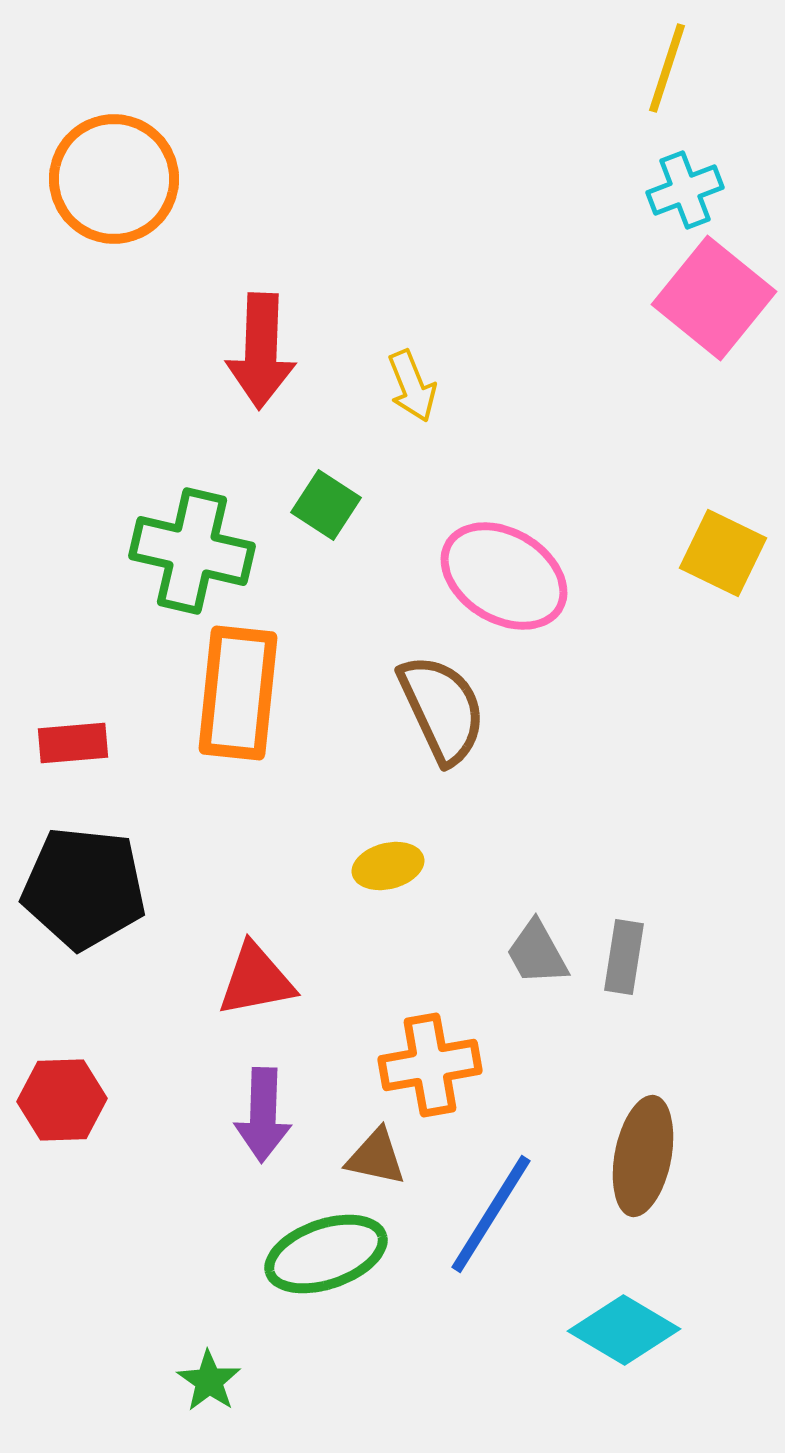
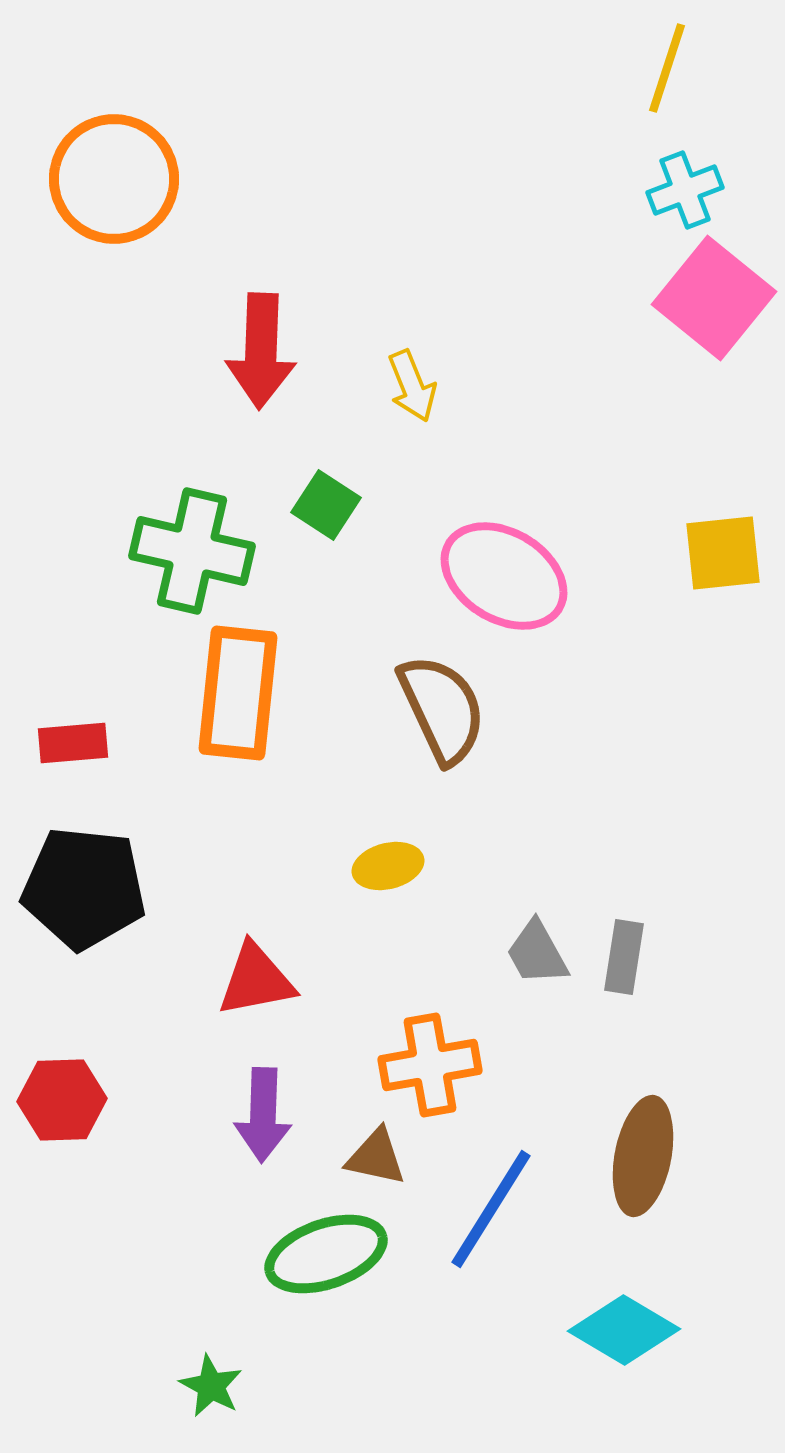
yellow square: rotated 32 degrees counterclockwise
blue line: moved 5 px up
green star: moved 2 px right, 5 px down; rotated 6 degrees counterclockwise
